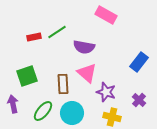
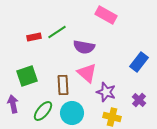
brown rectangle: moved 1 px down
